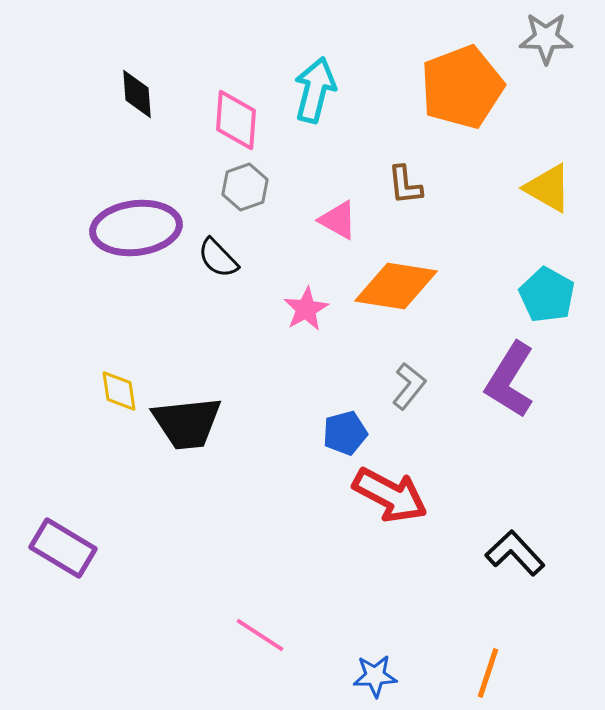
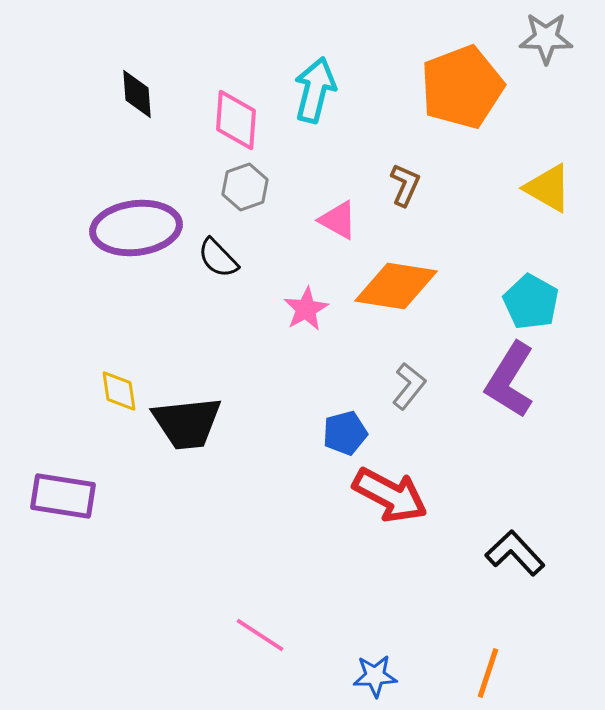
brown L-shape: rotated 150 degrees counterclockwise
cyan pentagon: moved 16 px left, 7 px down
purple rectangle: moved 52 px up; rotated 22 degrees counterclockwise
